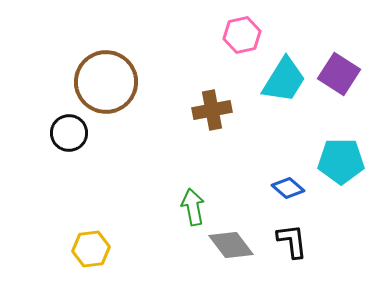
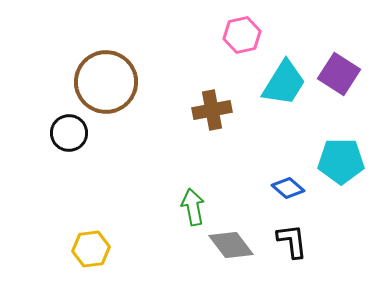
cyan trapezoid: moved 3 px down
